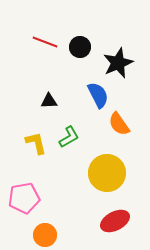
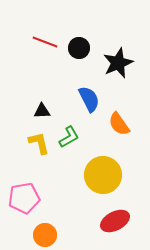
black circle: moved 1 px left, 1 px down
blue semicircle: moved 9 px left, 4 px down
black triangle: moved 7 px left, 10 px down
yellow L-shape: moved 3 px right
yellow circle: moved 4 px left, 2 px down
